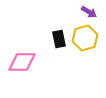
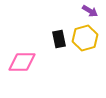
purple arrow: moved 1 px right, 1 px up
